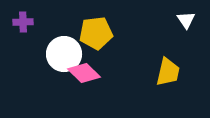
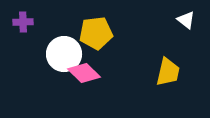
white triangle: rotated 18 degrees counterclockwise
